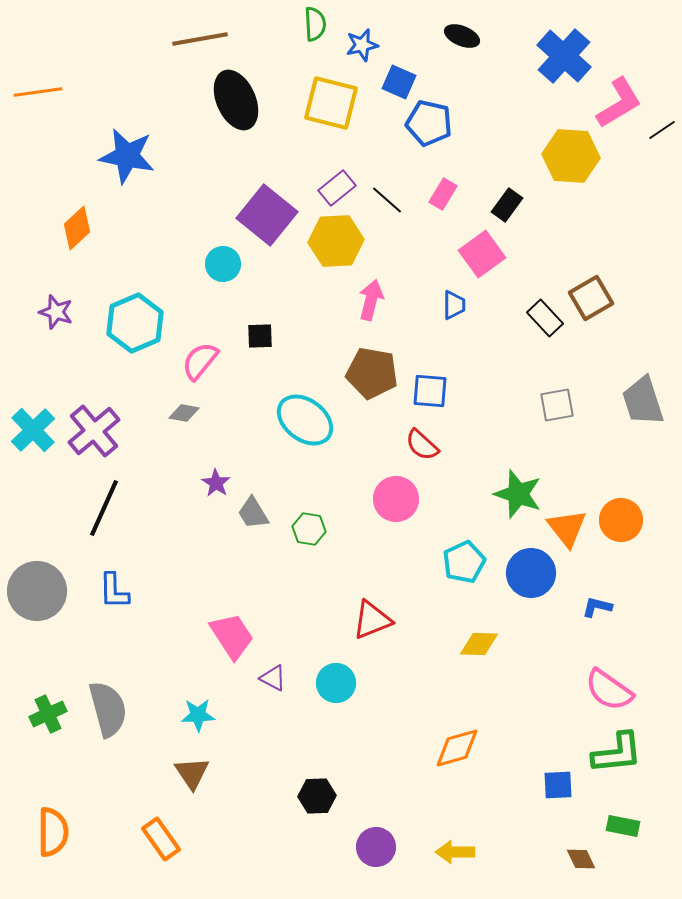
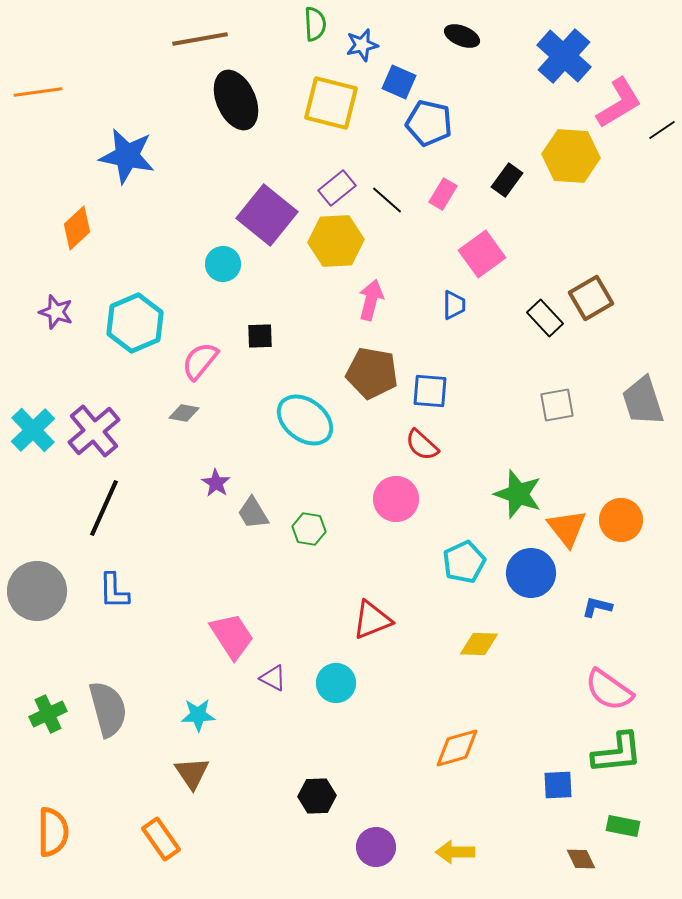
black rectangle at (507, 205): moved 25 px up
